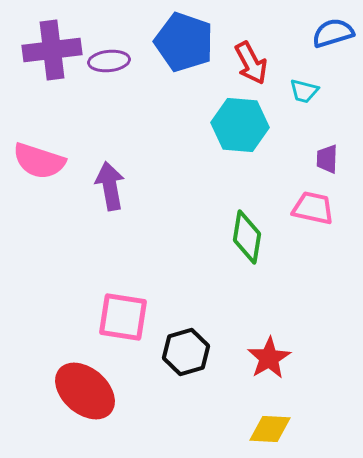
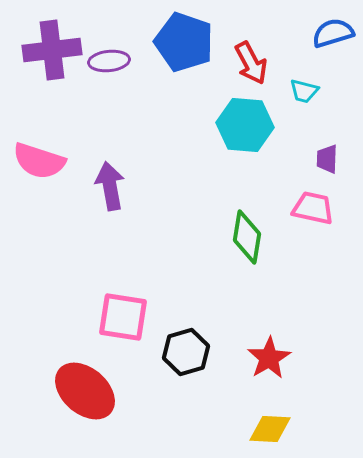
cyan hexagon: moved 5 px right
